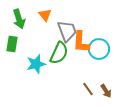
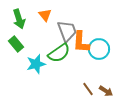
green rectangle: moved 4 px right; rotated 49 degrees counterclockwise
green semicircle: rotated 30 degrees clockwise
brown arrow: rotated 24 degrees counterclockwise
